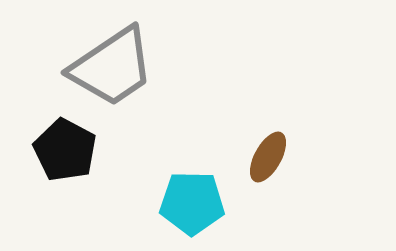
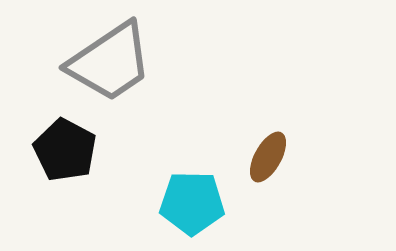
gray trapezoid: moved 2 px left, 5 px up
